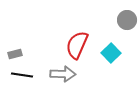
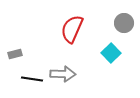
gray circle: moved 3 px left, 3 px down
red semicircle: moved 5 px left, 16 px up
black line: moved 10 px right, 4 px down
